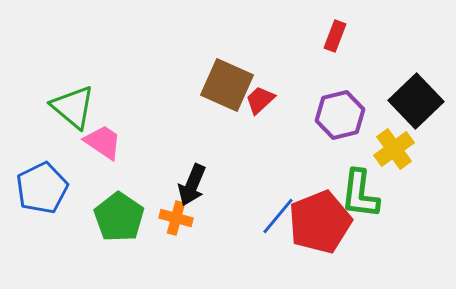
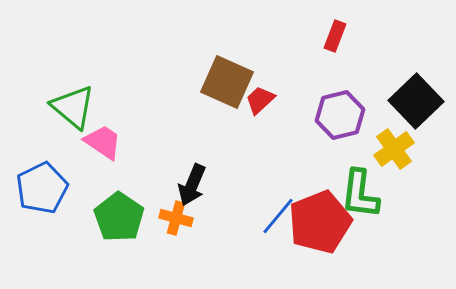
brown square: moved 3 px up
